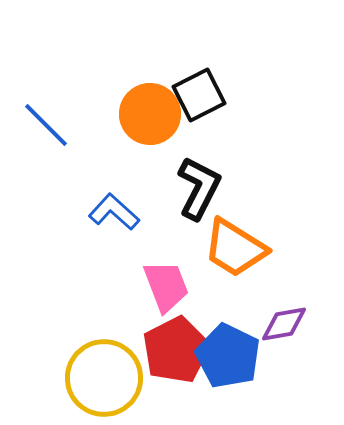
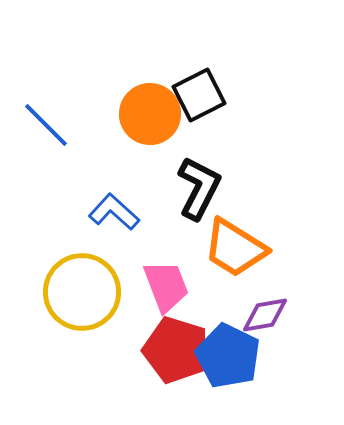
purple diamond: moved 19 px left, 9 px up
red pentagon: rotated 28 degrees counterclockwise
yellow circle: moved 22 px left, 86 px up
